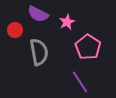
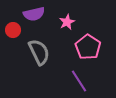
purple semicircle: moved 4 px left; rotated 40 degrees counterclockwise
red circle: moved 2 px left
gray semicircle: rotated 16 degrees counterclockwise
purple line: moved 1 px left, 1 px up
